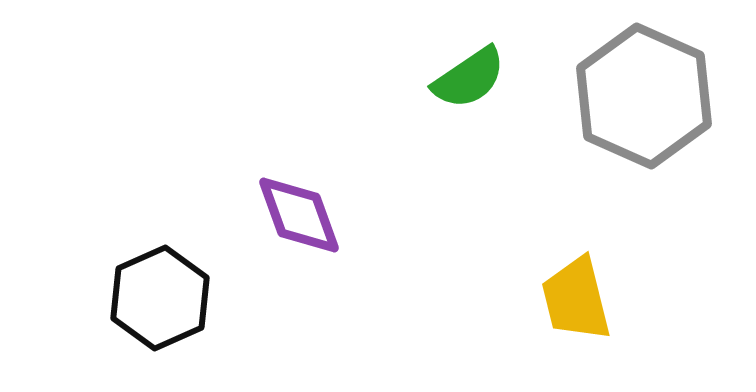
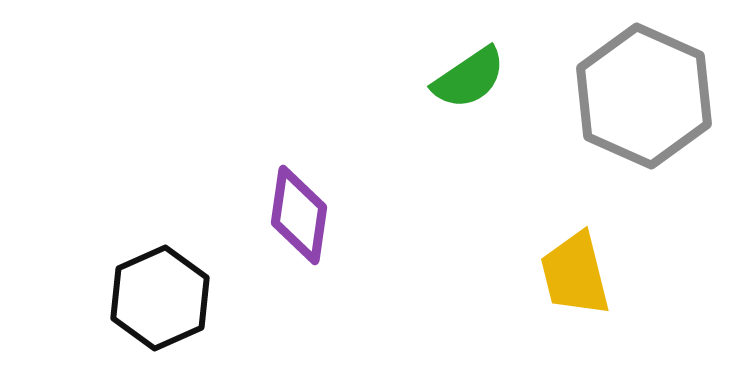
purple diamond: rotated 28 degrees clockwise
yellow trapezoid: moved 1 px left, 25 px up
